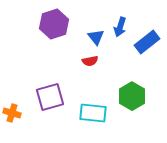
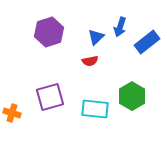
purple hexagon: moved 5 px left, 8 px down
blue triangle: rotated 24 degrees clockwise
cyan rectangle: moved 2 px right, 4 px up
